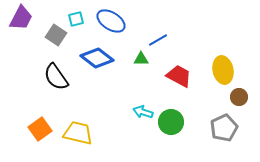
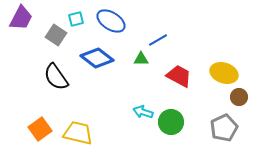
yellow ellipse: moved 1 px right, 3 px down; rotated 60 degrees counterclockwise
